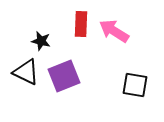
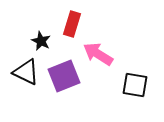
red rectangle: moved 9 px left; rotated 15 degrees clockwise
pink arrow: moved 16 px left, 23 px down
black star: rotated 12 degrees clockwise
